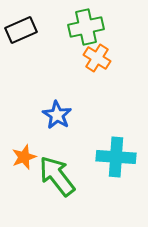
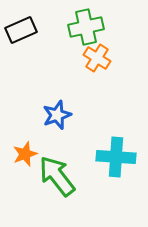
blue star: rotated 20 degrees clockwise
orange star: moved 1 px right, 3 px up
